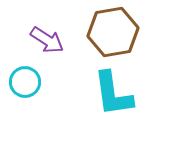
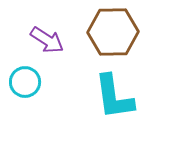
brown hexagon: rotated 9 degrees clockwise
cyan L-shape: moved 1 px right, 3 px down
